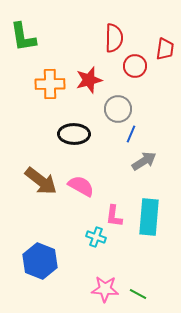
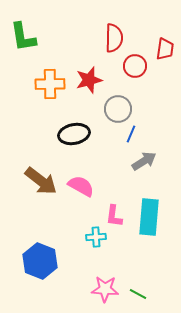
black ellipse: rotated 12 degrees counterclockwise
cyan cross: rotated 24 degrees counterclockwise
